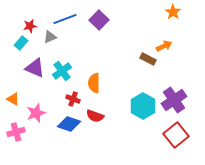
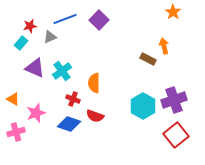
orange arrow: rotated 77 degrees counterclockwise
purple cross: rotated 15 degrees clockwise
